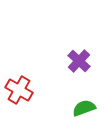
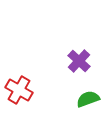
green semicircle: moved 4 px right, 9 px up
